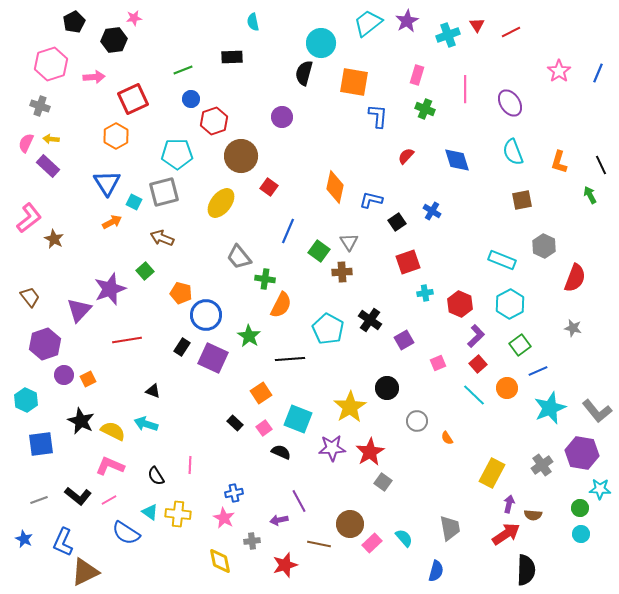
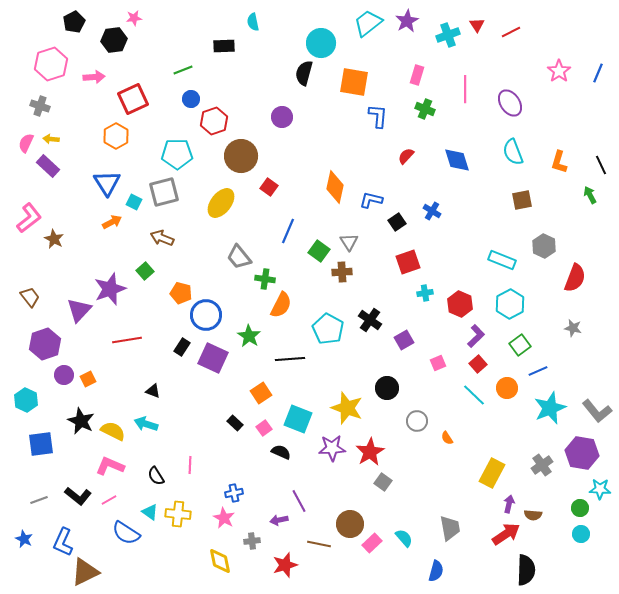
black rectangle at (232, 57): moved 8 px left, 11 px up
yellow star at (350, 407): moved 3 px left, 1 px down; rotated 20 degrees counterclockwise
